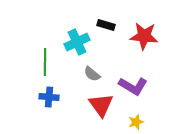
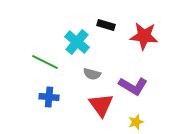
cyan cross: rotated 25 degrees counterclockwise
green line: rotated 64 degrees counterclockwise
gray semicircle: rotated 24 degrees counterclockwise
